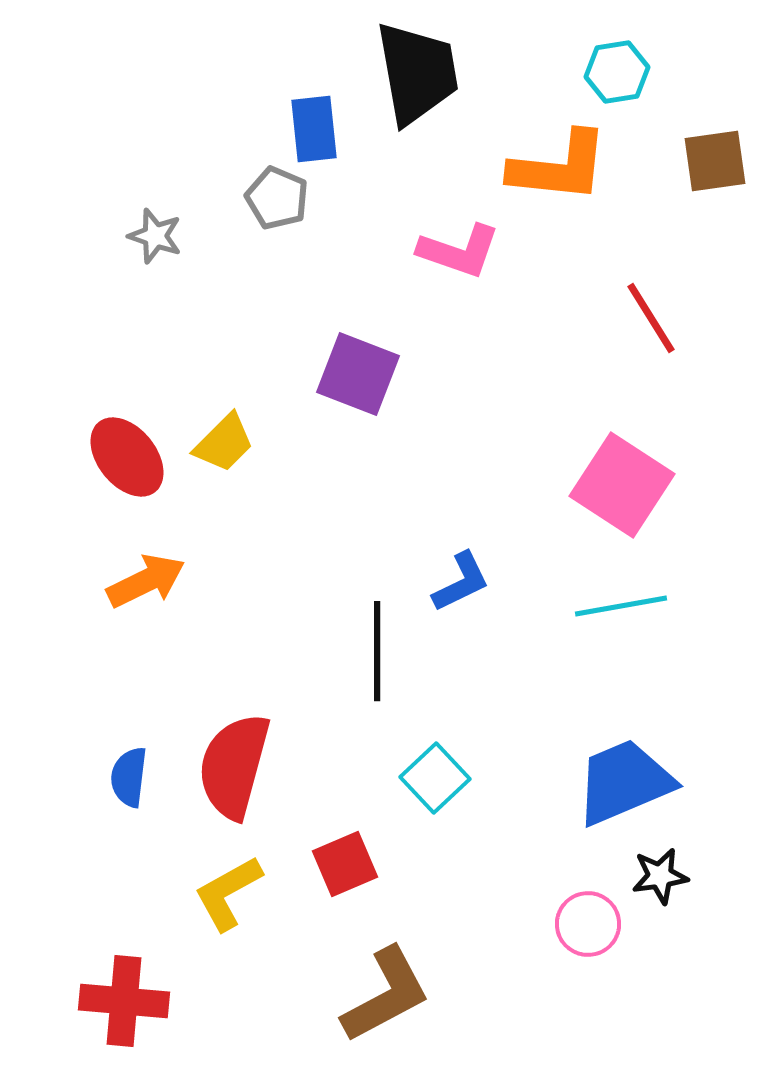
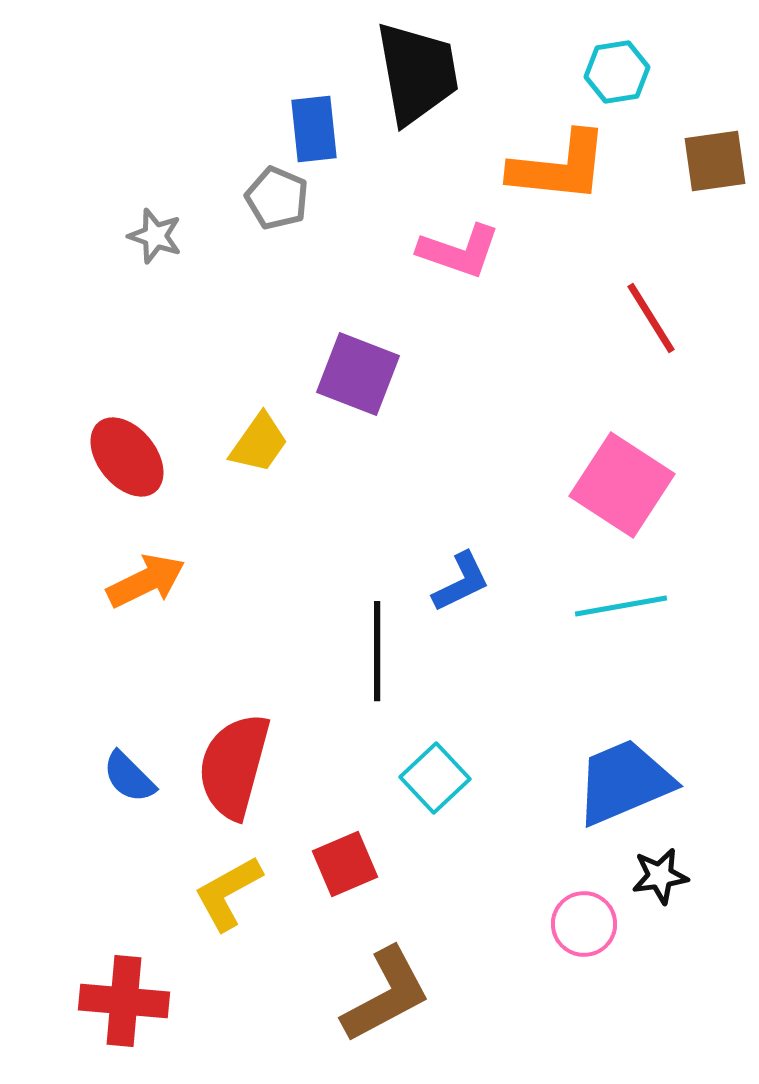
yellow trapezoid: moved 35 px right; rotated 10 degrees counterclockwise
blue semicircle: rotated 52 degrees counterclockwise
pink circle: moved 4 px left
